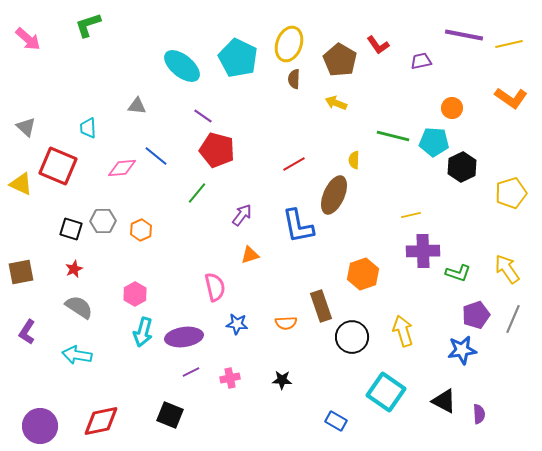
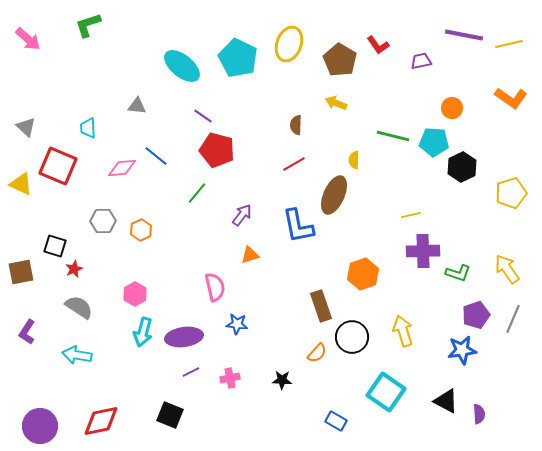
brown semicircle at (294, 79): moved 2 px right, 46 px down
black square at (71, 229): moved 16 px left, 17 px down
orange semicircle at (286, 323): moved 31 px right, 30 px down; rotated 45 degrees counterclockwise
black triangle at (444, 401): moved 2 px right
